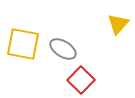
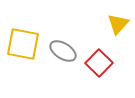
gray ellipse: moved 2 px down
red square: moved 18 px right, 17 px up
